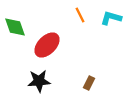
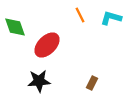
brown rectangle: moved 3 px right
